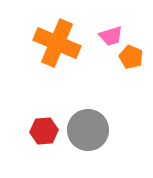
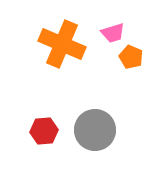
pink trapezoid: moved 2 px right, 3 px up
orange cross: moved 5 px right, 1 px down
gray circle: moved 7 px right
